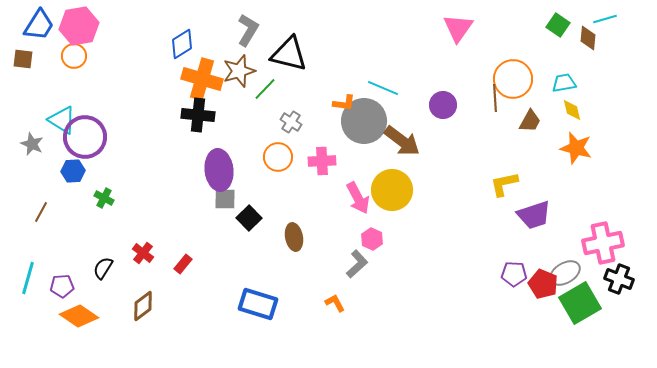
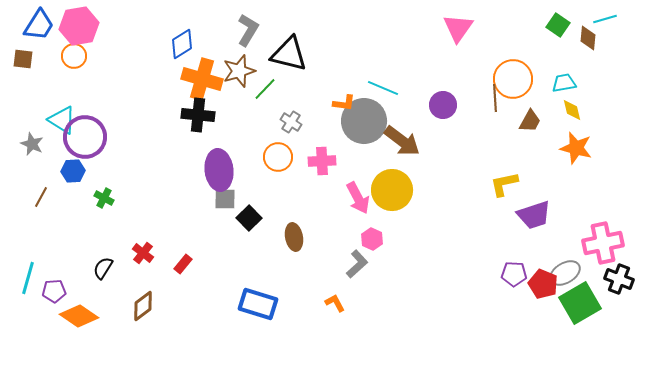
brown line at (41, 212): moved 15 px up
purple pentagon at (62, 286): moved 8 px left, 5 px down
